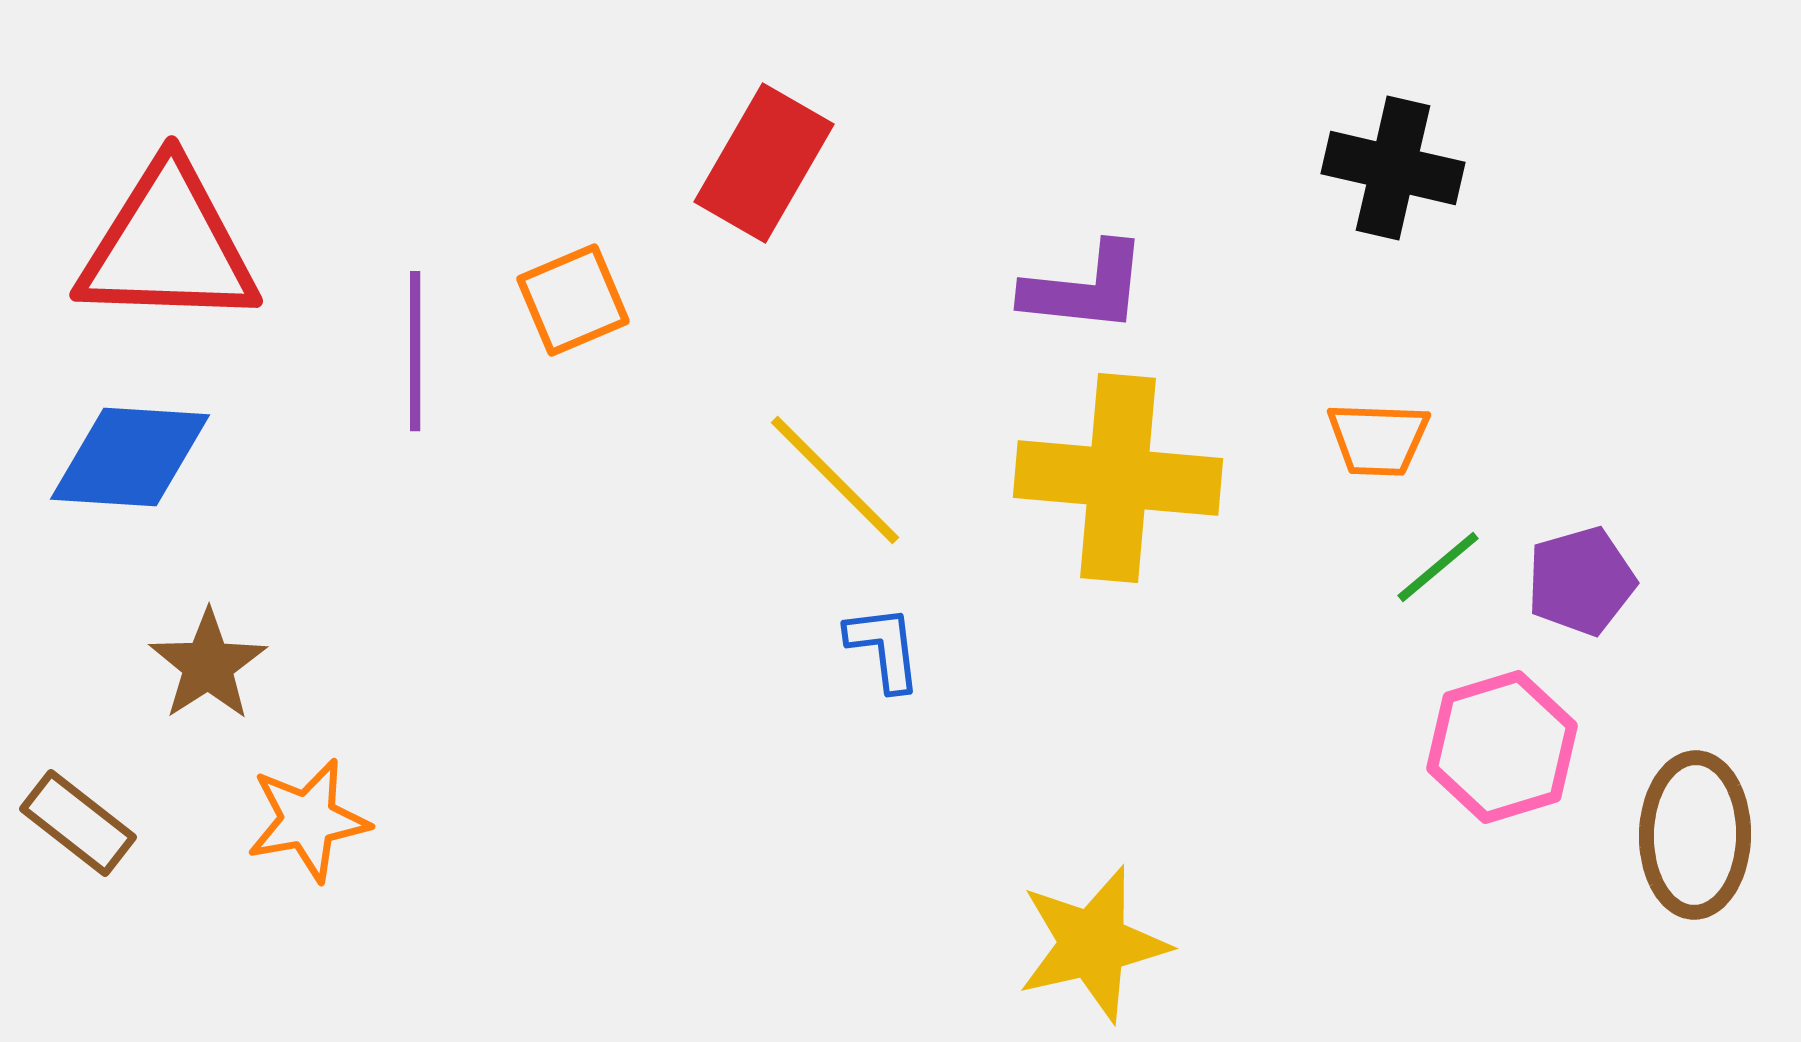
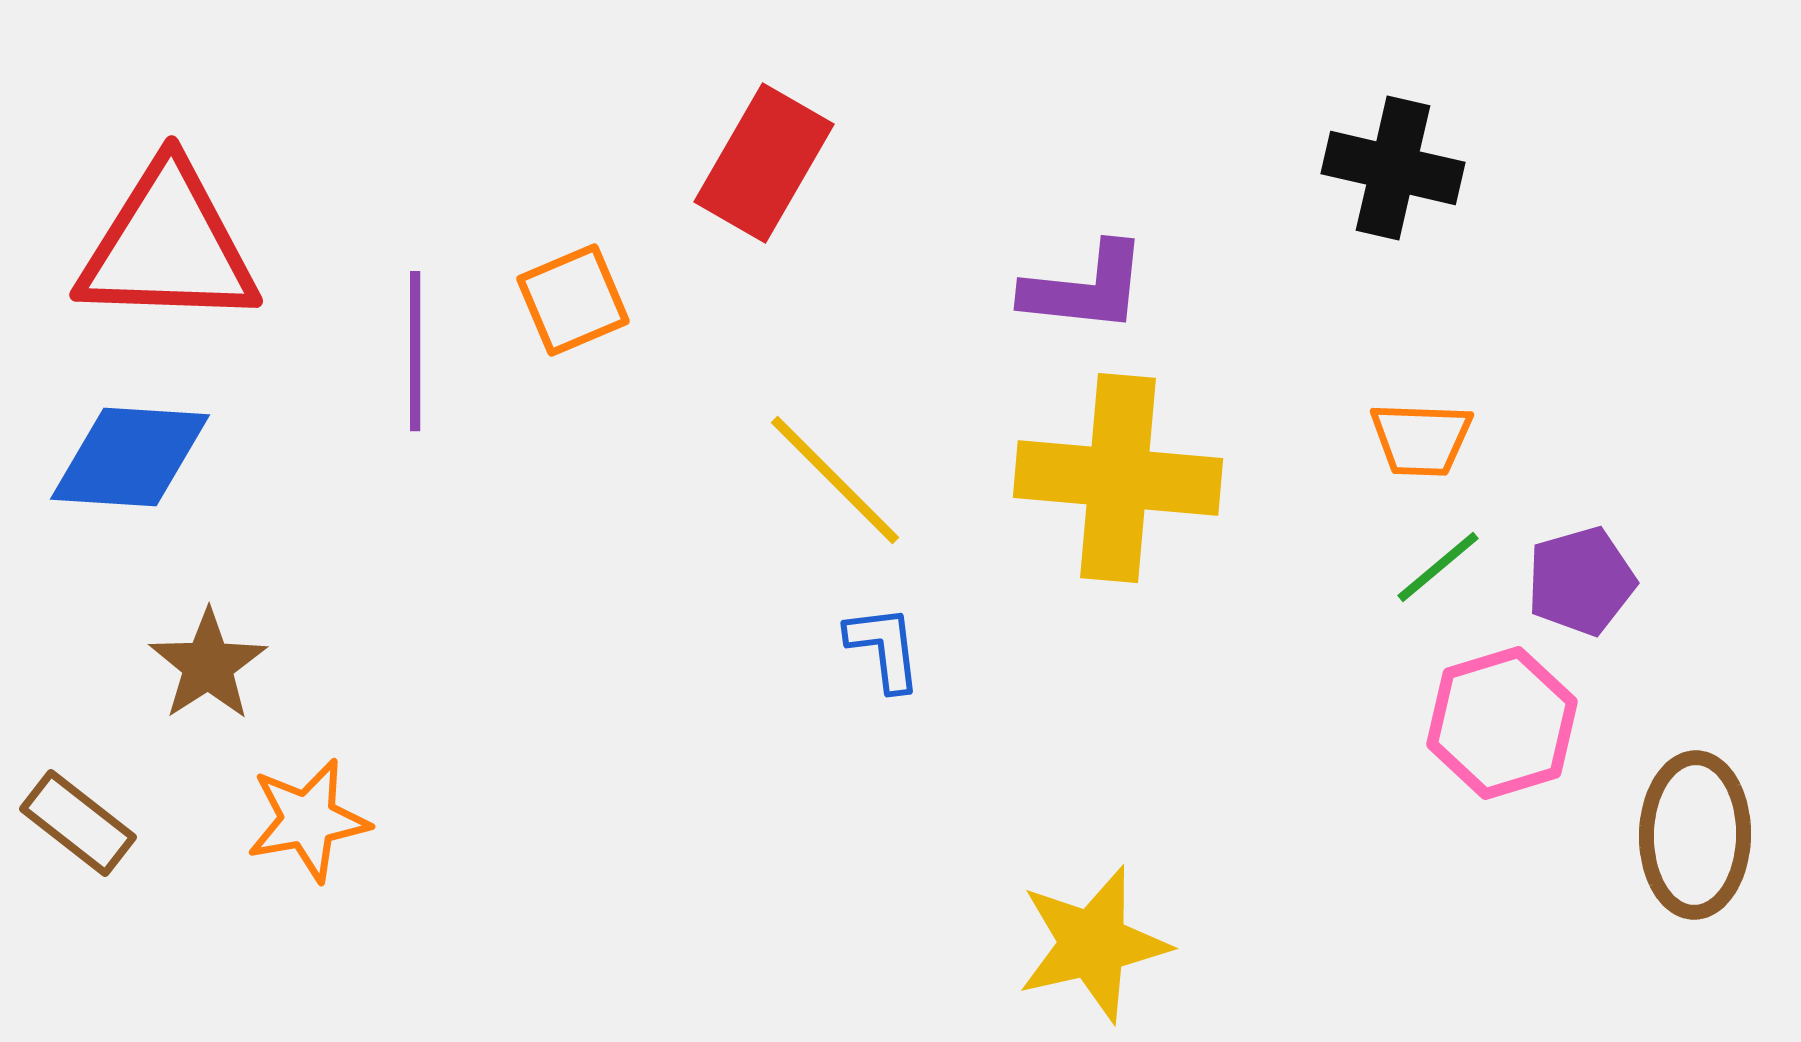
orange trapezoid: moved 43 px right
pink hexagon: moved 24 px up
